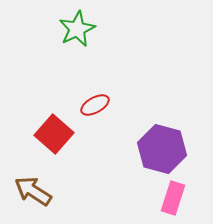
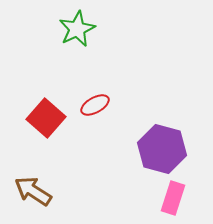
red square: moved 8 px left, 16 px up
